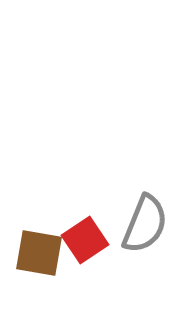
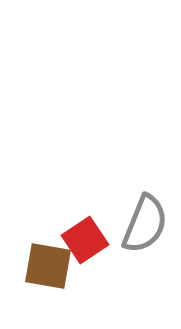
brown square: moved 9 px right, 13 px down
